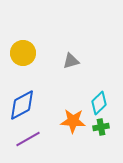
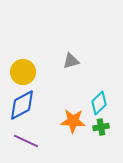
yellow circle: moved 19 px down
purple line: moved 2 px left, 2 px down; rotated 55 degrees clockwise
